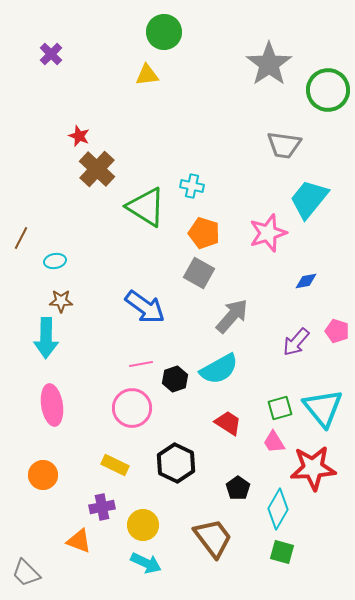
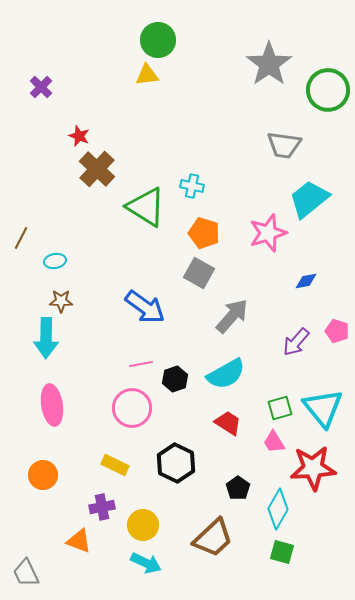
green circle at (164, 32): moved 6 px left, 8 px down
purple cross at (51, 54): moved 10 px left, 33 px down
cyan trapezoid at (309, 199): rotated 12 degrees clockwise
cyan semicircle at (219, 369): moved 7 px right, 5 px down
brown trapezoid at (213, 538): rotated 84 degrees clockwise
gray trapezoid at (26, 573): rotated 20 degrees clockwise
